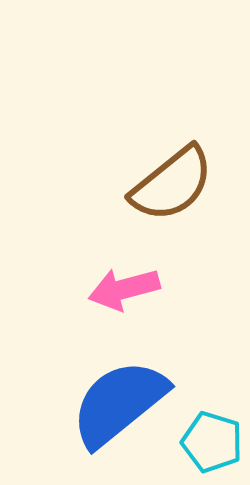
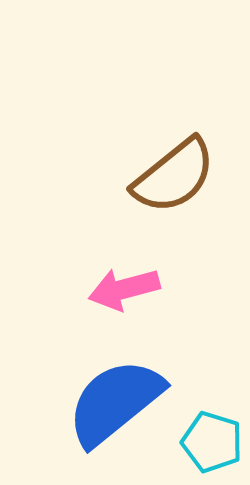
brown semicircle: moved 2 px right, 8 px up
blue semicircle: moved 4 px left, 1 px up
